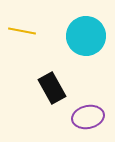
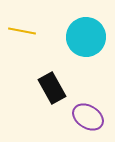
cyan circle: moved 1 px down
purple ellipse: rotated 44 degrees clockwise
